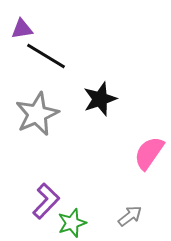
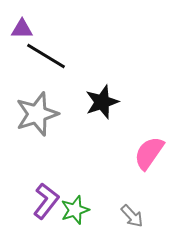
purple triangle: rotated 10 degrees clockwise
black star: moved 2 px right, 3 px down
gray star: rotated 6 degrees clockwise
purple L-shape: rotated 6 degrees counterclockwise
gray arrow: moved 2 px right; rotated 85 degrees clockwise
green star: moved 3 px right, 13 px up
